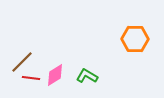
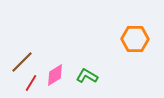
red line: moved 5 px down; rotated 66 degrees counterclockwise
